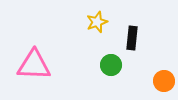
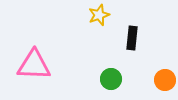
yellow star: moved 2 px right, 7 px up
green circle: moved 14 px down
orange circle: moved 1 px right, 1 px up
